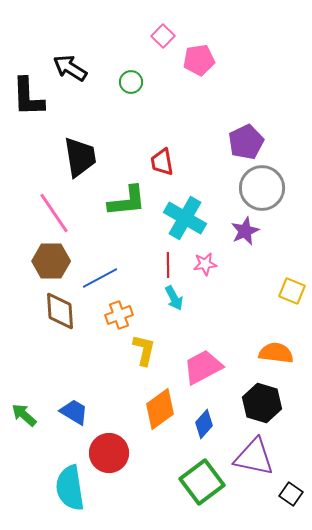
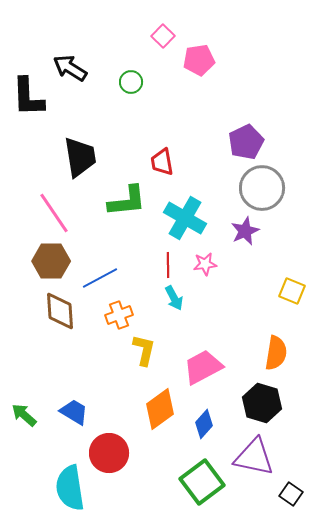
orange semicircle: rotated 92 degrees clockwise
